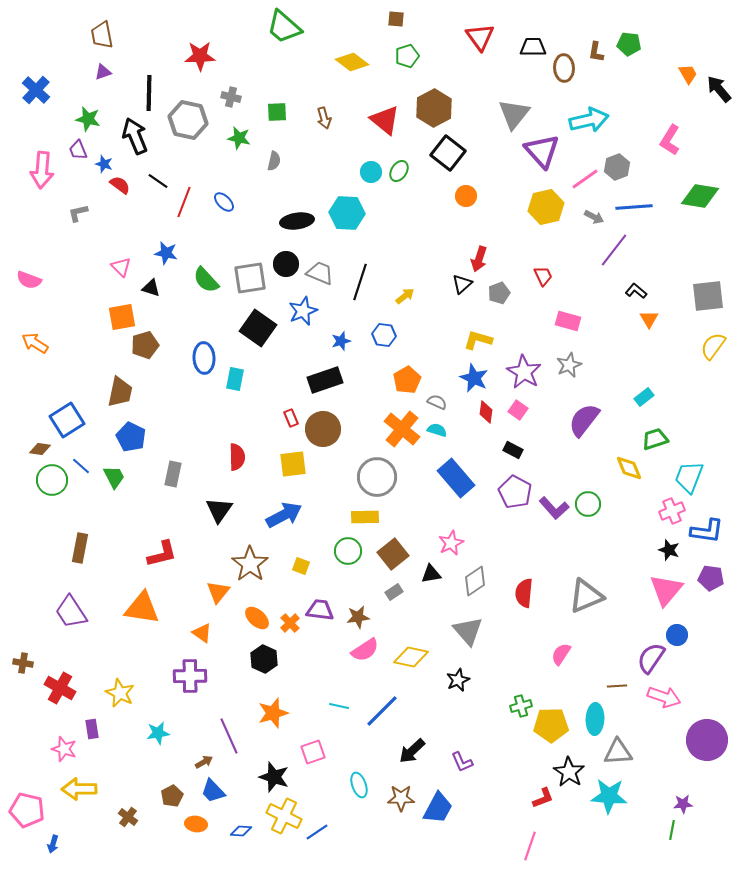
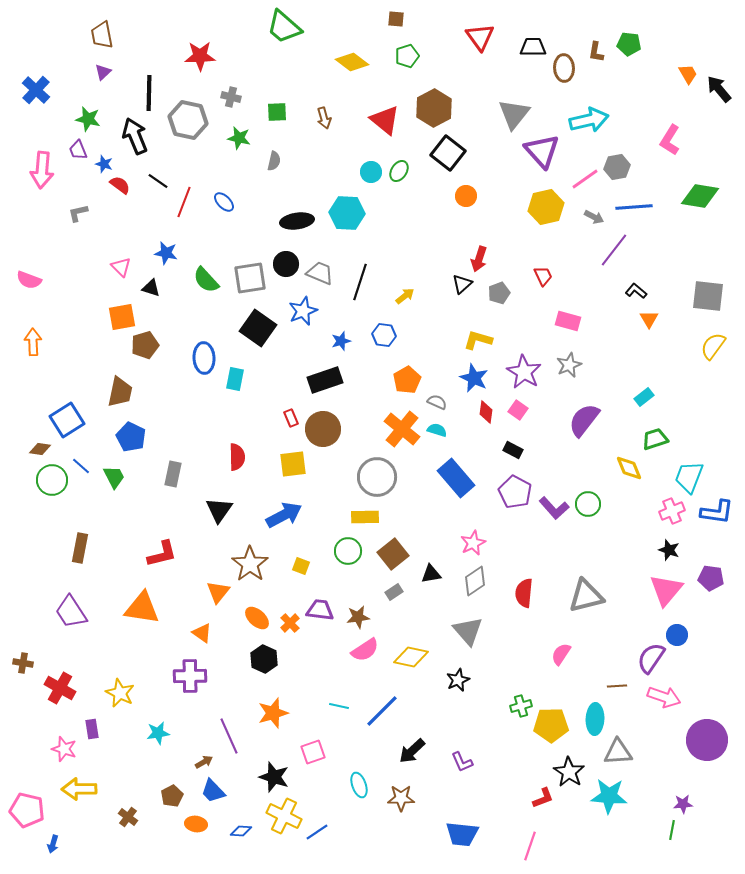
purple triangle at (103, 72): rotated 24 degrees counterclockwise
gray hexagon at (617, 167): rotated 10 degrees clockwise
gray square at (708, 296): rotated 12 degrees clockwise
orange arrow at (35, 343): moved 2 px left, 1 px up; rotated 56 degrees clockwise
blue L-shape at (707, 531): moved 10 px right, 19 px up
pink star at (451, 543): moved 22 px right
gray triangle at (586, 596): rotated 9 degrees clockwise
blue trapezoid at (438, 808): moved 24 px right, 26 px down; rotated 68 degrees clockwise
